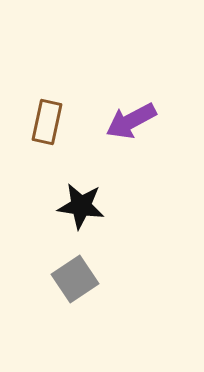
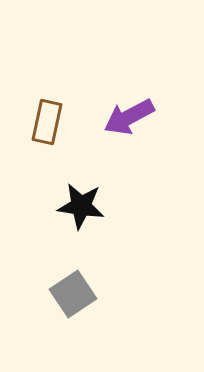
purple arrow: moved 2 px left, 4 px up
gray square: moved 2 px left, 15 px down
